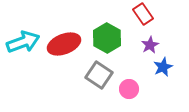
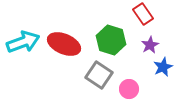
green hexagon: moved 4 px right, 2 px down; rotated 12 degrees counterclockwise
red ellipse: rotated 44 degrees clockwise
